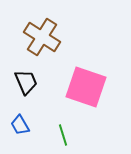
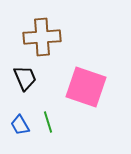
brown cross: rotated 36 degrees counterclockwise
black trapezoid: moved 1 px left, 4 px up
green line: moved 15 px left, 13 px up
